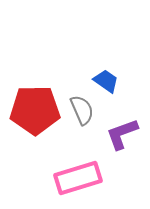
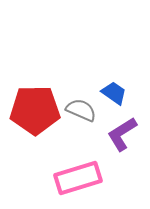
blue trapezoid: moved 8 px right, 12 px down
gray semicircle: moved 1 px left; rotated 44 degrees counterclockwise
purple L-shape: rotated 12 degrees counterclockwise
